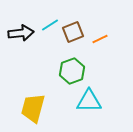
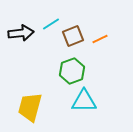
cyan line: moved 1 px right, 1 px up
brown square: moved 4 px down
cyan triangle: moved 5 px left
yellow trapezoid: moved 3 px left, 1 px up
